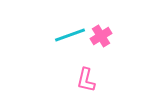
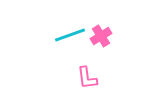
pink L-shape: moved 1 px right, 2 px up; rotated 20 degrees counterclockwise
